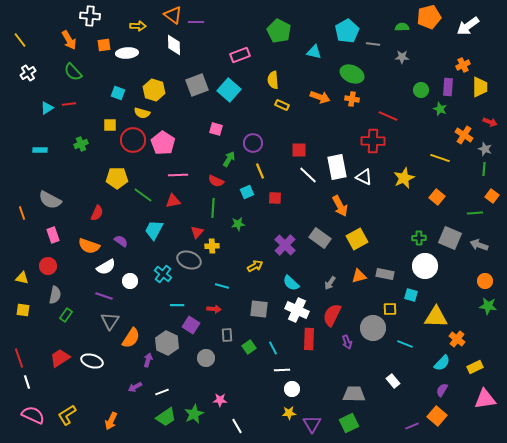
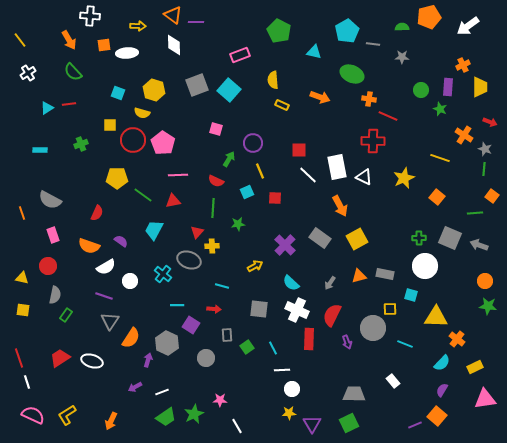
orange cross at (352, 99): moved 17 px right
green square at (249, 347): moved 2 px left
purple line at (412, 426): moved 3 px right, 1 px up
